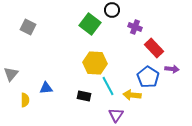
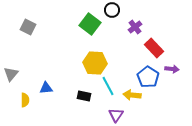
purple cross: rotated 32 degrees clockwise
